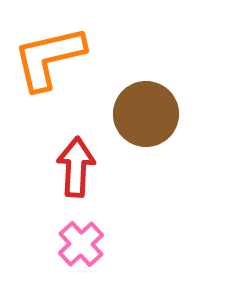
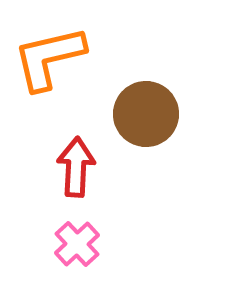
pink cross: moved 4 px left
